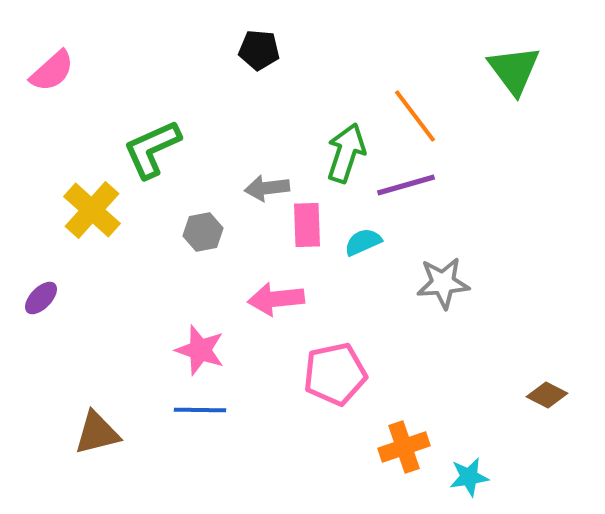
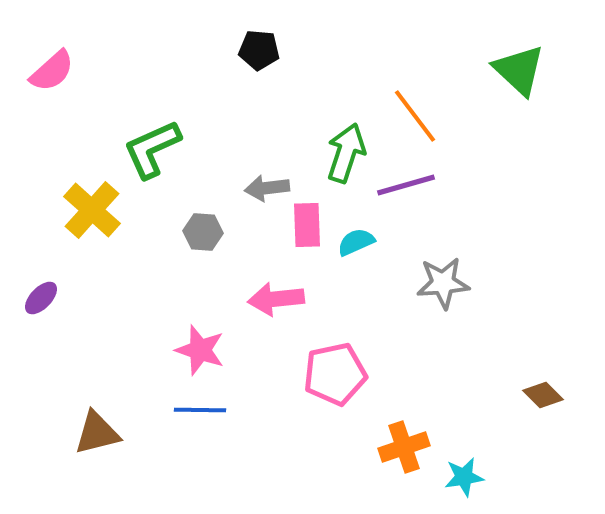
green triangle: moved 5 px right; rotated 10 degrees counterclockwise
gray hexagon: rotated 15 degrees clockwise
cyan semicircle: moved 7 px left
brown diamond: moved 4 px left; rotated 18 degrees clockwise
cyan star: moved 5 px left
